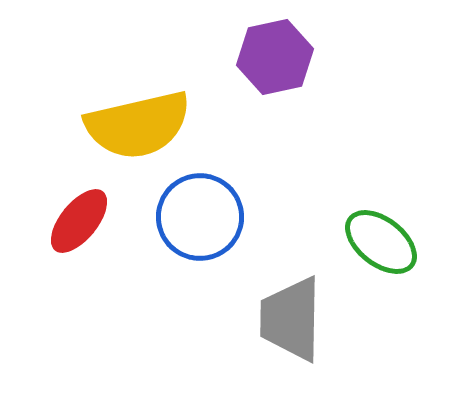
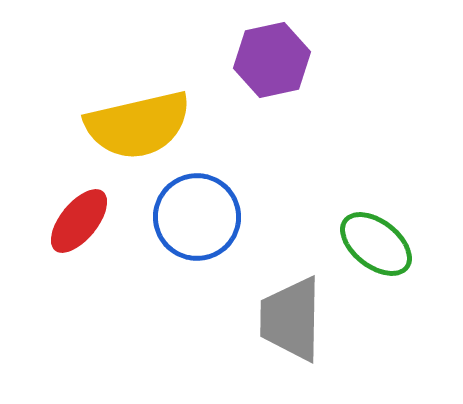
purple hexagon: moved 3 px left, 3 px down
blue circle: moved 3 px left
green ellipse: moved 5 px left, 2 px down
